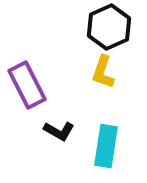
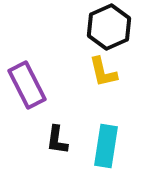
yellow L-shape: rotated 32 degrees counterclockwise
black L-shape: moved 2 px left, 9 px down; rotated 68 degrees clockwise
